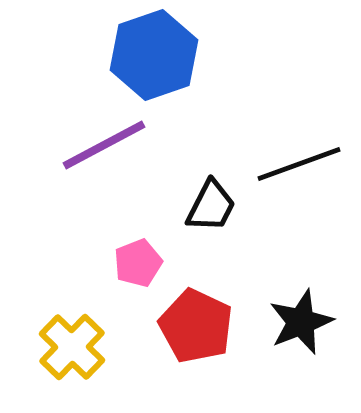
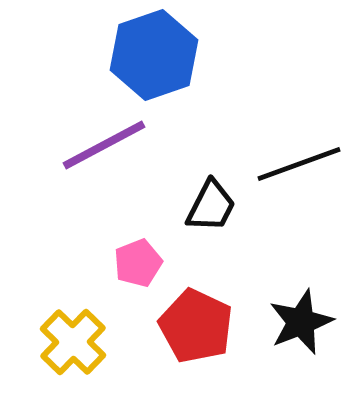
yellow cross: moved 1 px right, 5 px up
